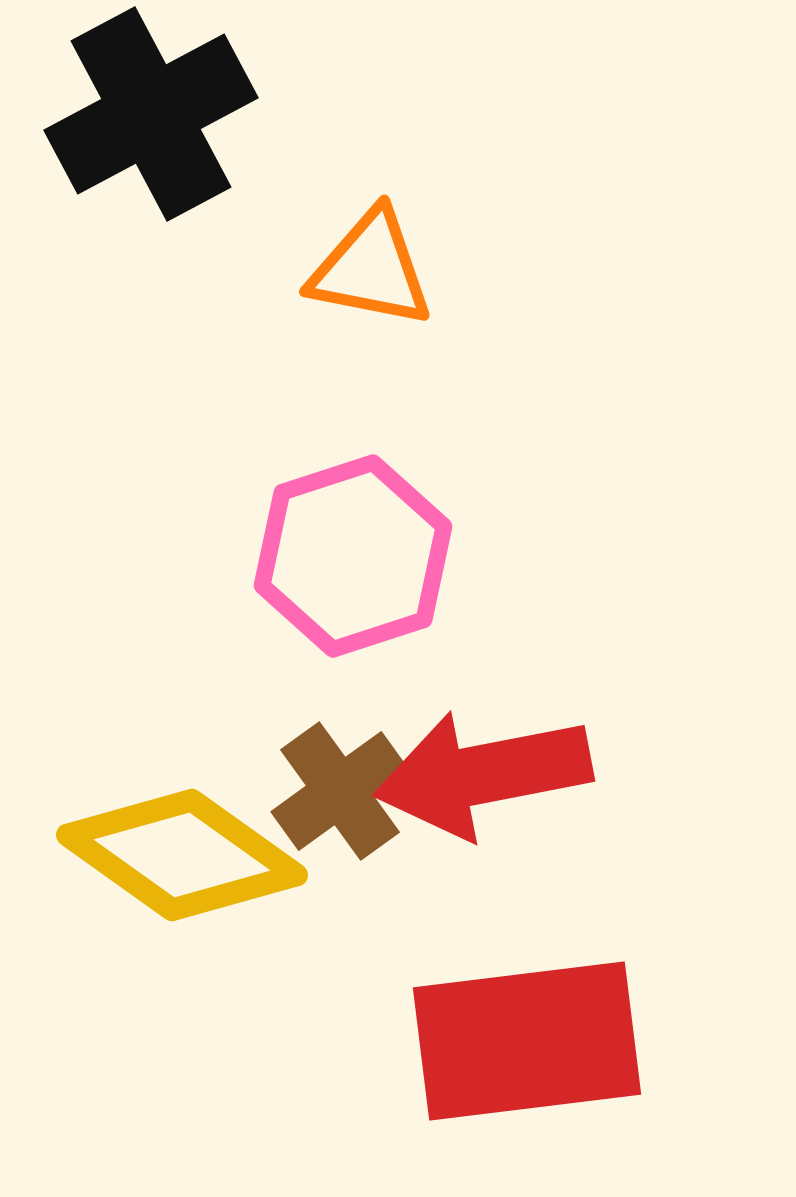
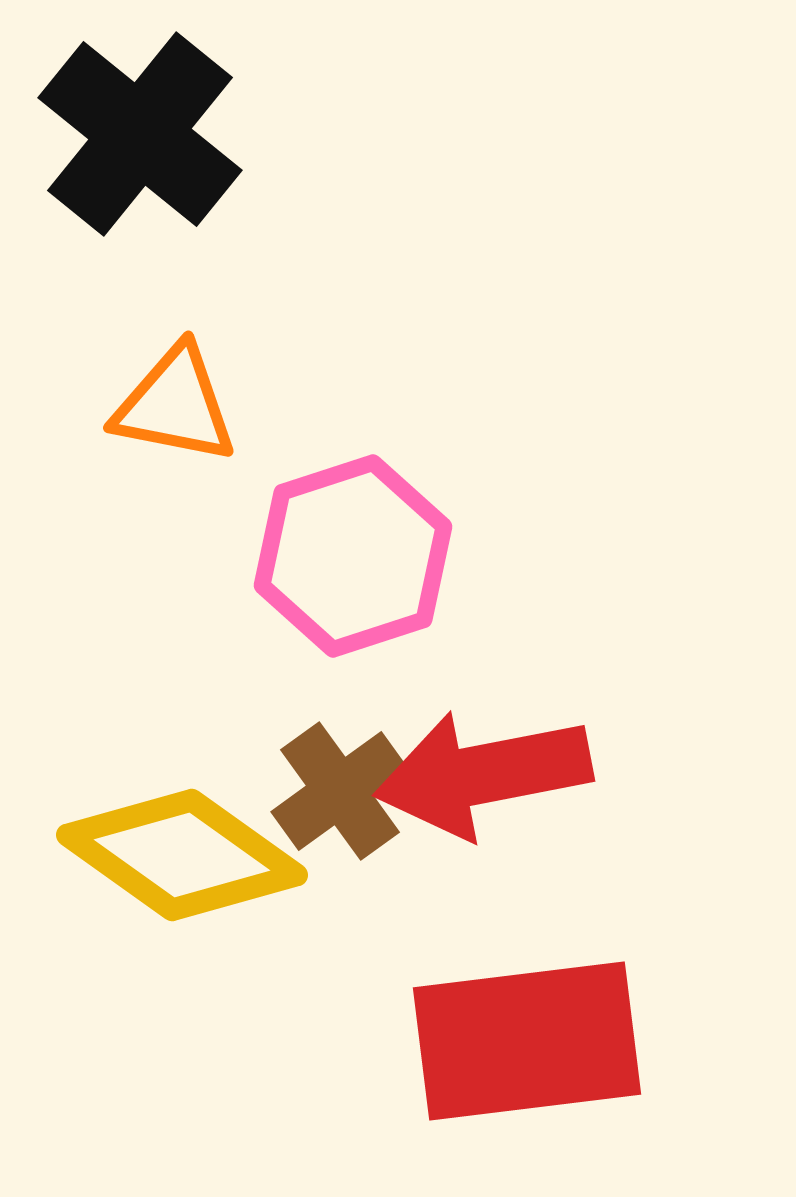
black cross: moved 11 px left, 20 px down; rotated 23 degrees counterclockwise
orange triangle: moved 196 px left, 136 px down
